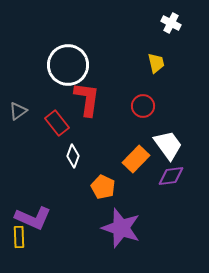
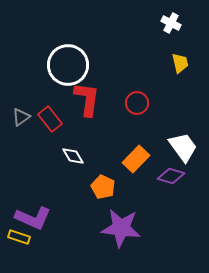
yellow trapezoid: moved 24 px right
red circle: moved 6 px left, 3 px up
gray triangle: moved 3 px right, 6 px down
red rectangle: moved 7 px left, 4 px up
white trapezoid: moved 15 px right, 2 px down
white diamond: rotated 50 degrees counterclockwise
purple diamond: rotated 24 degrees clockwise
purple star: rotated 12 degrees counterclockwise
yellow rectangle: rotated 70 degrees counterclockwise
